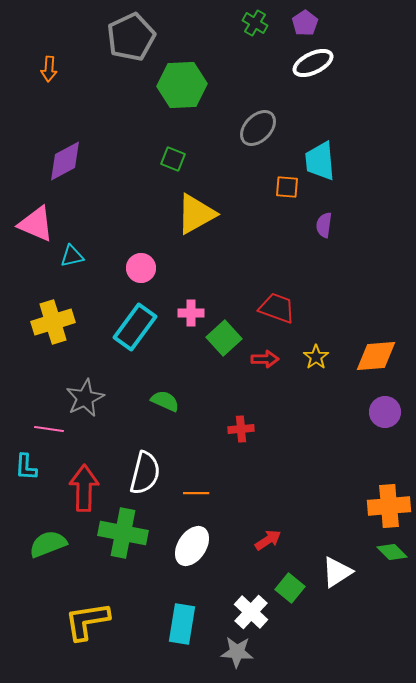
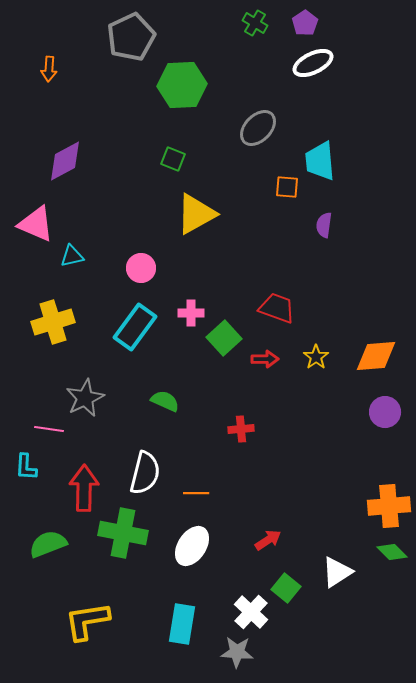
green square at (290, 588): moved 4 px left
